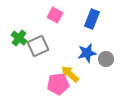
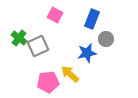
gray circle: moved 20 px up
pink pentagon: moved 10 px left, 2 px up
